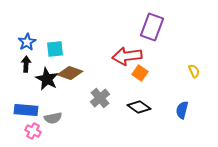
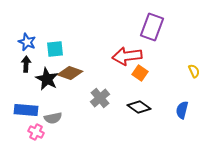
blue star: rotated 18 degrees counterclockwise
pink cross: moved 3 px right, 1 px down
